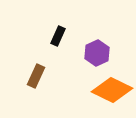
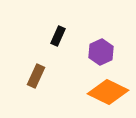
purple hexagon: moved 4 px right, 1 px up
orange diamond: moved 4 px left, 2 px down
